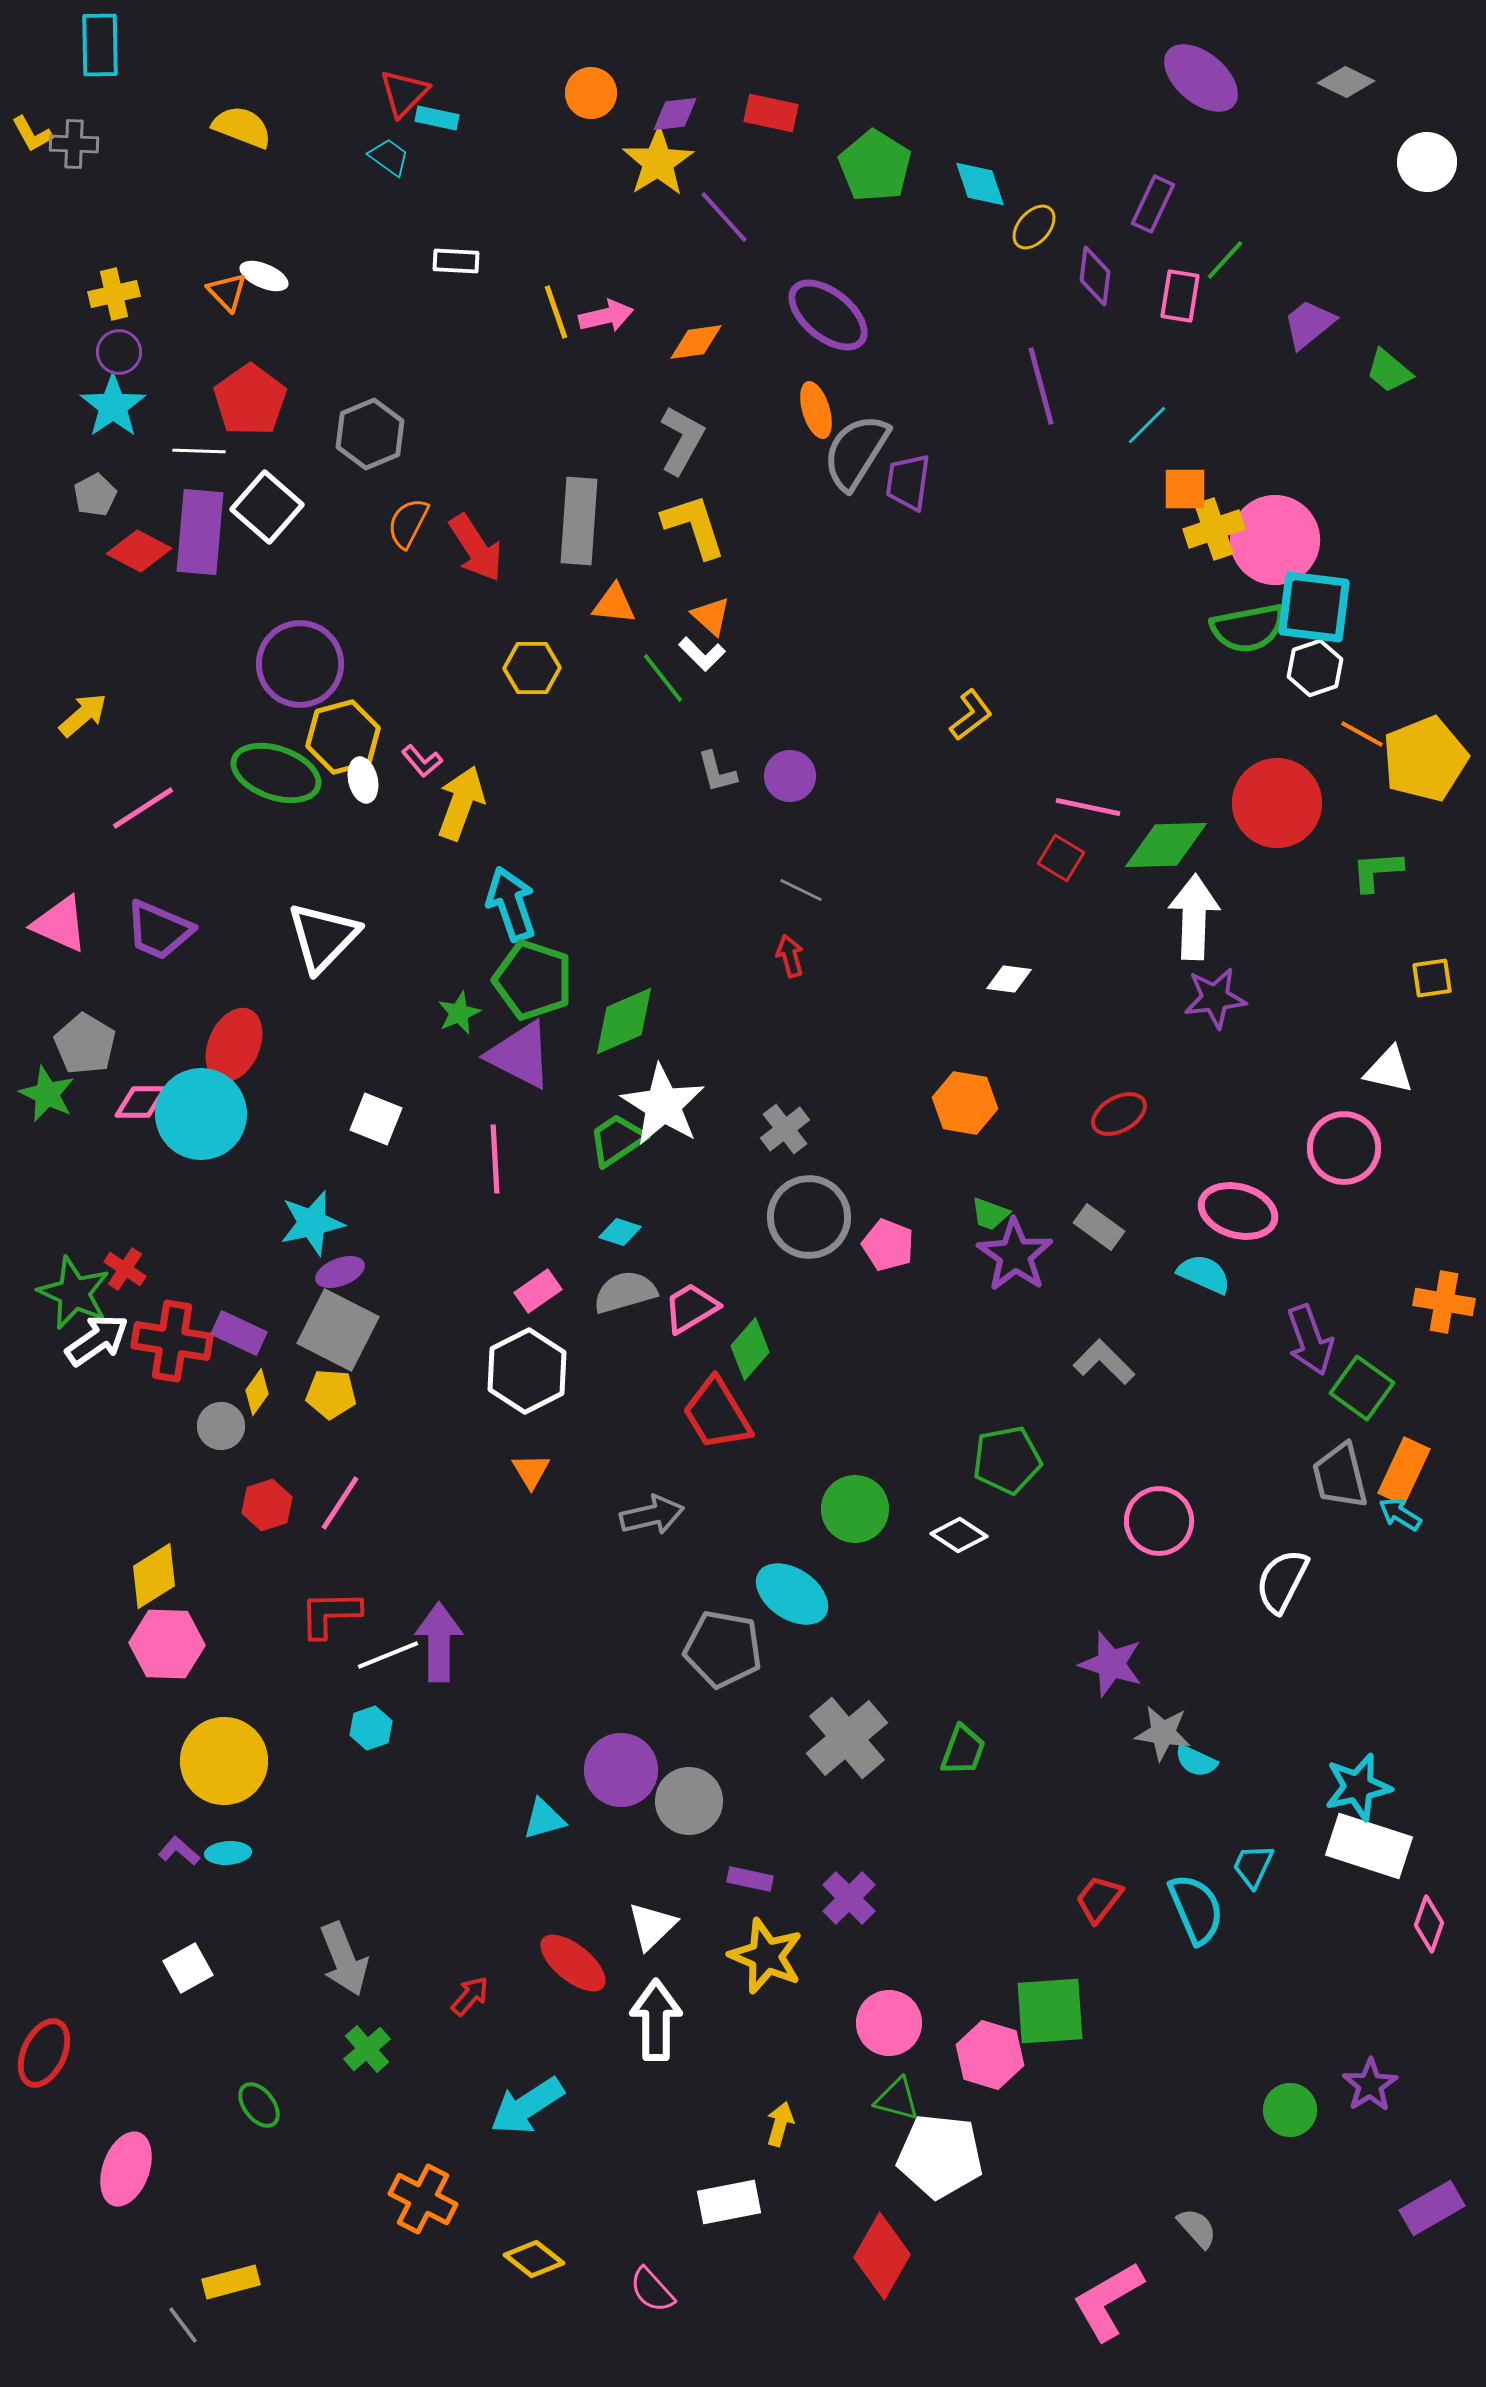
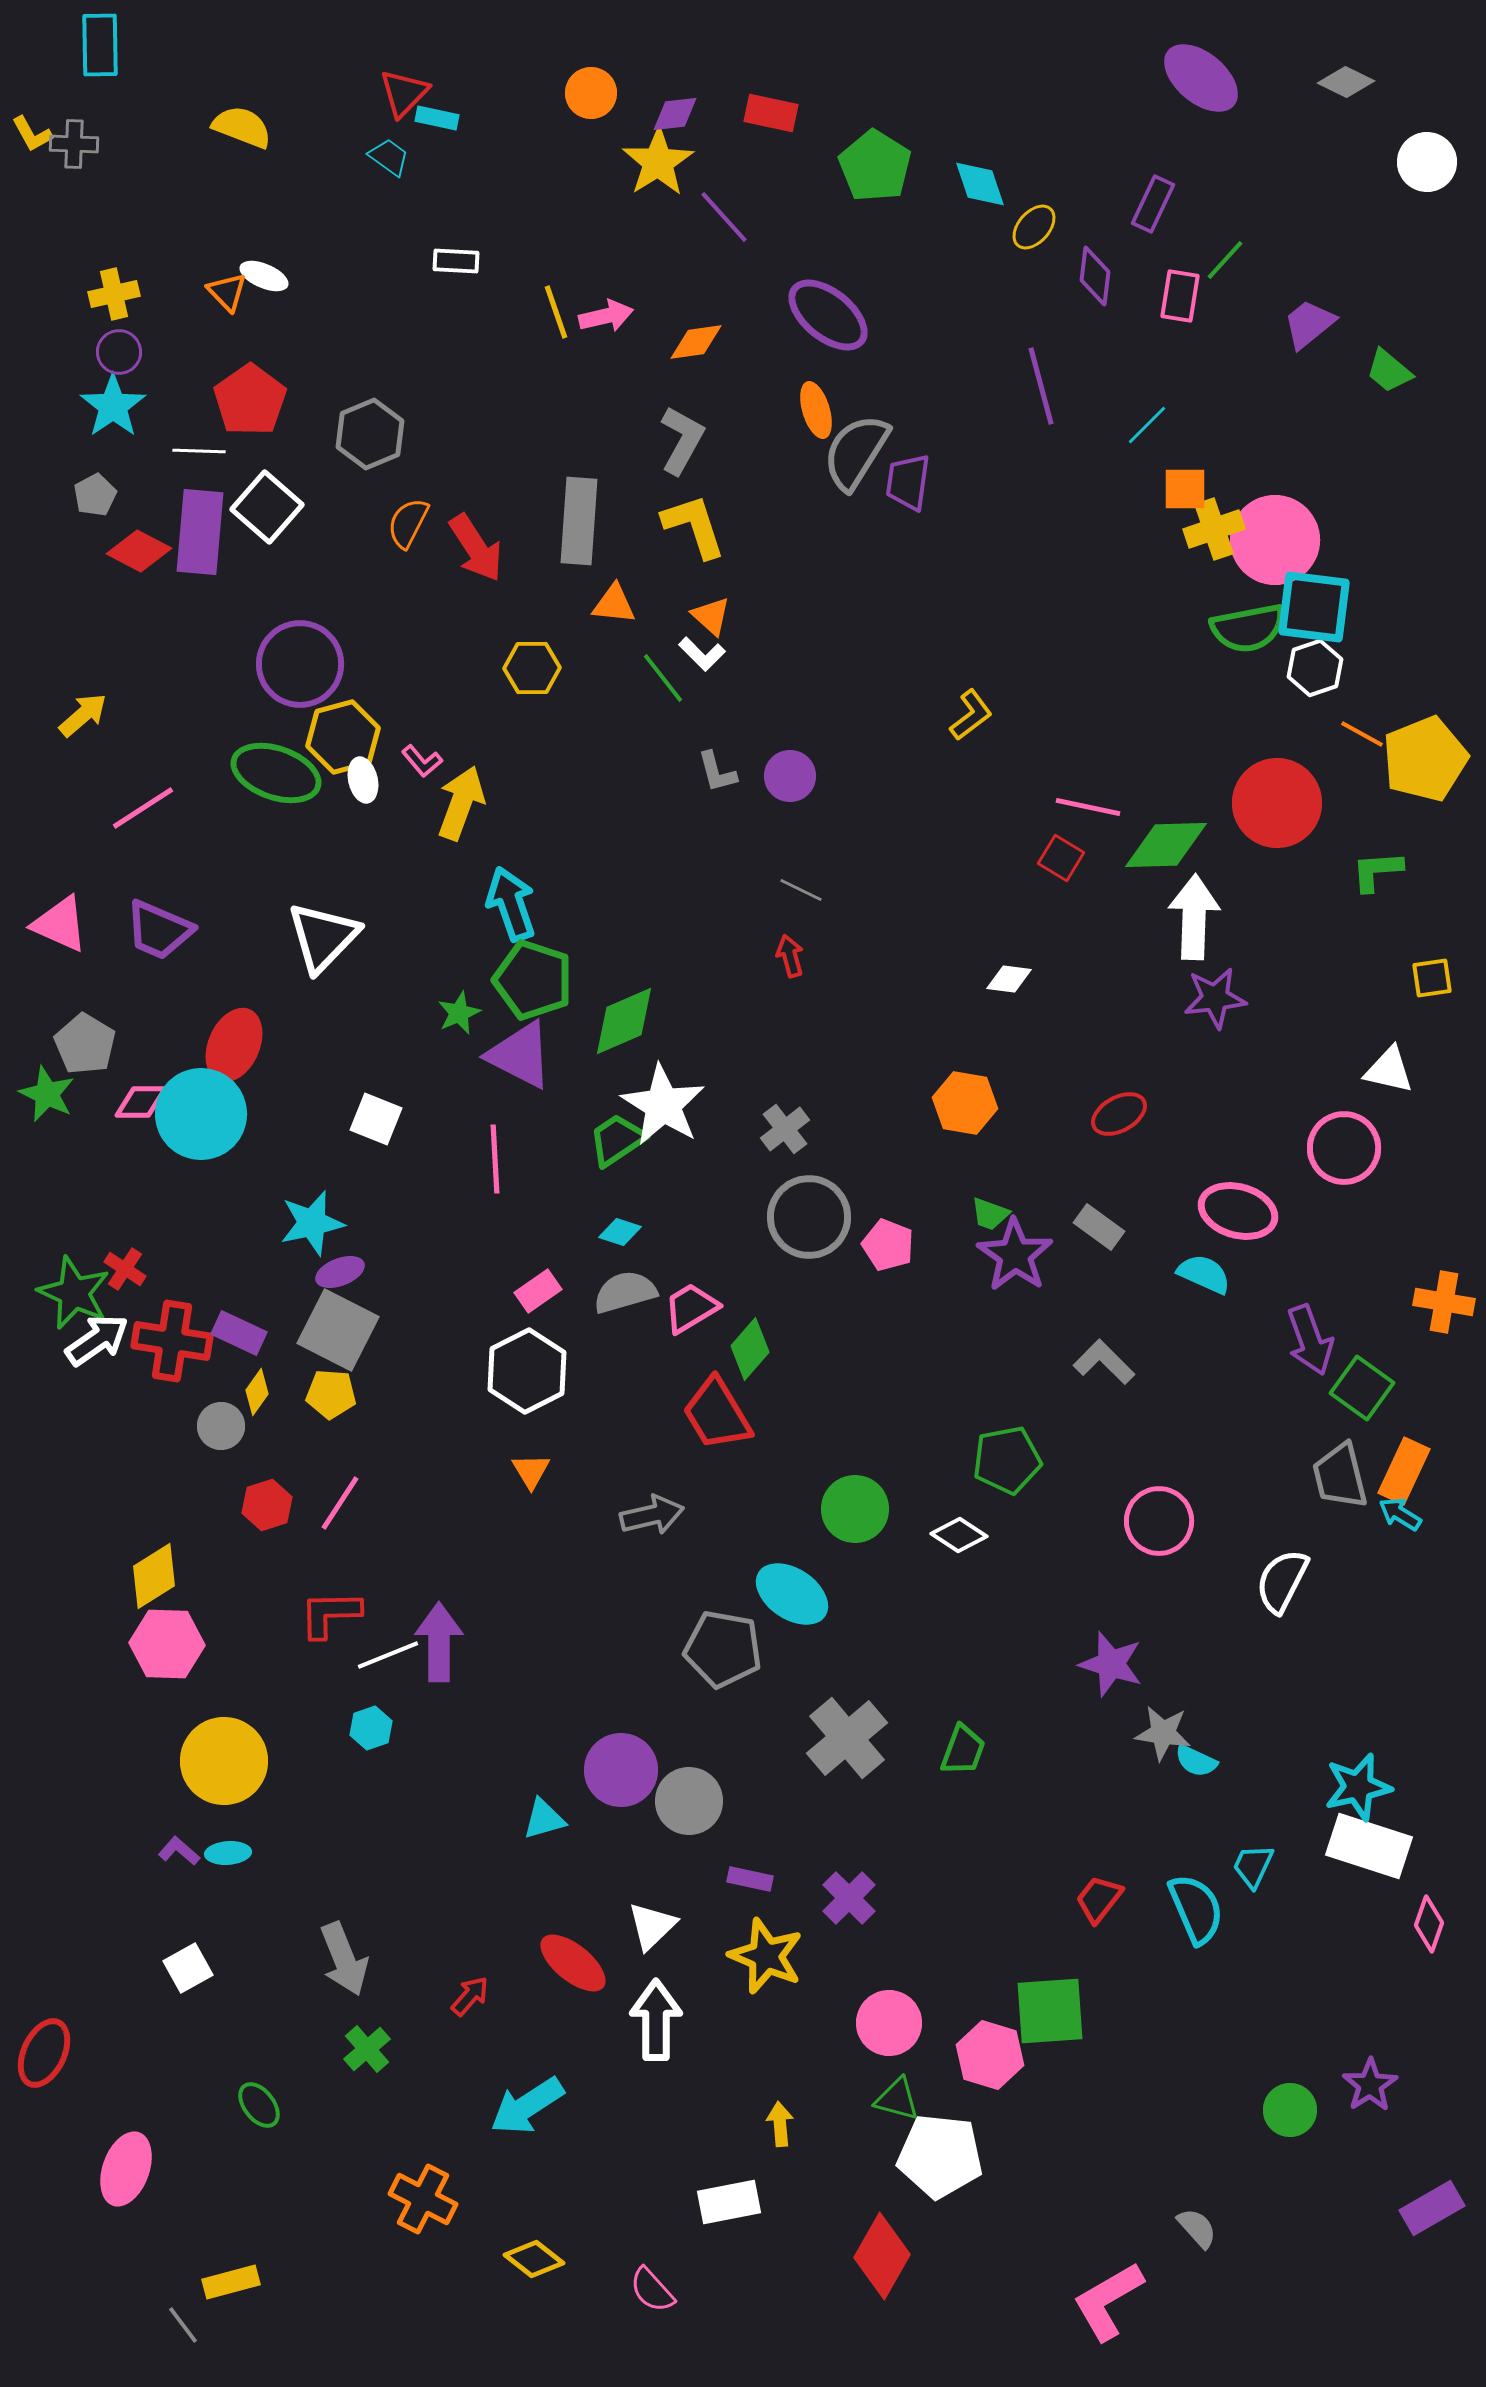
yellow arrow at (780, 2124): rotated 21 degrees counterclockwise
